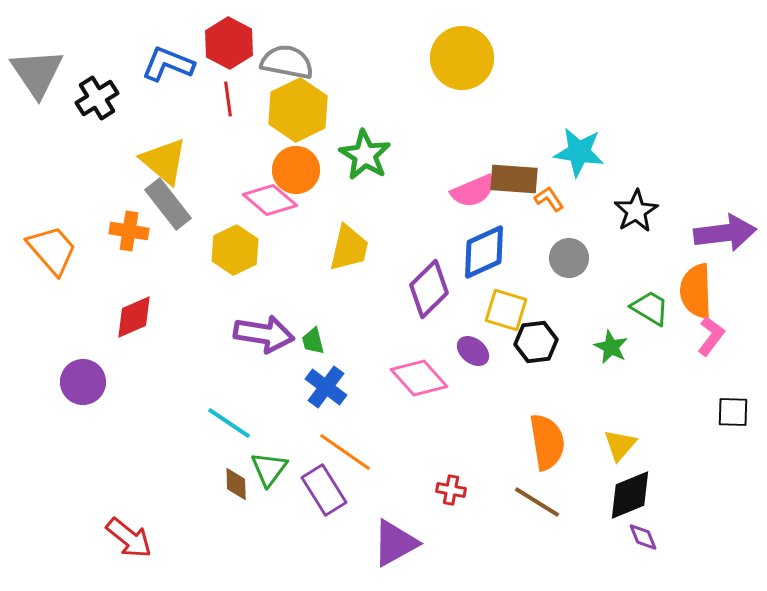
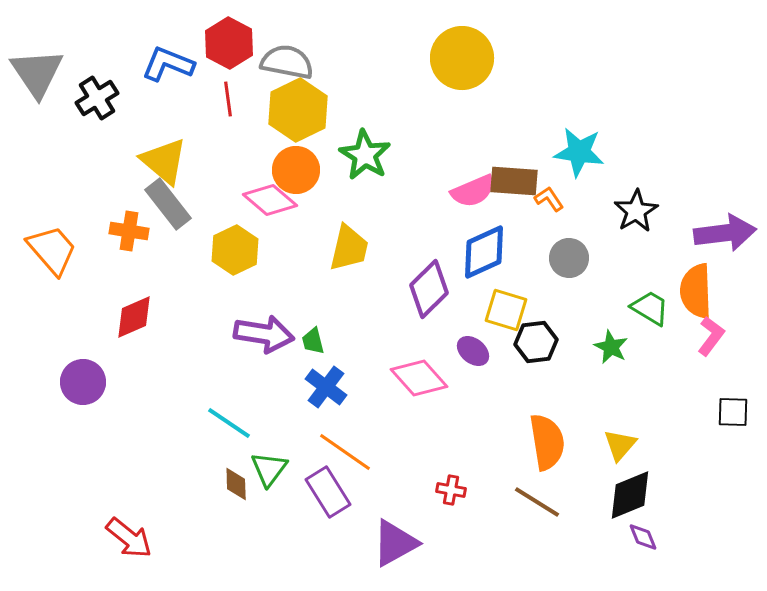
brown rectangle at (514, 179): moved 2 px down
purple rectangle at (324, 490): moved 4 px right, 2 px down
